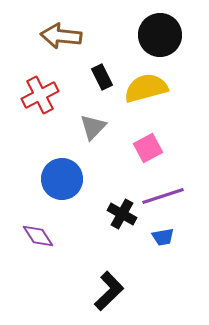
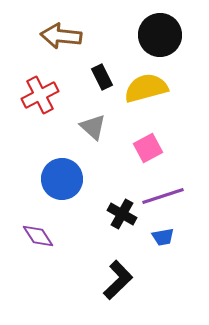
gray triangle: rotated 32 degrees counterclockwise
black L-shape: moved 9 px right, 11 px up
